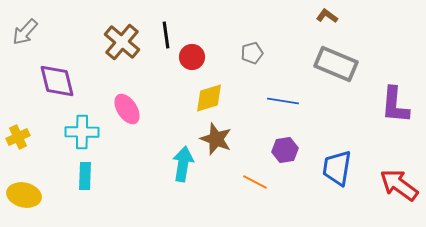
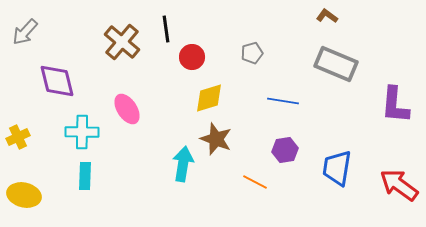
black line: moved 6 px up
